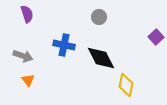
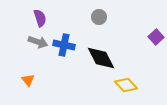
purple semicircle: moved 13 px right, 4 px down
gray arrow: moved 15 px right, 14 px up
yellow diamond: rotated 55 degrees counterclockwise
